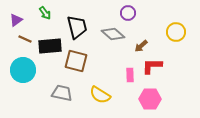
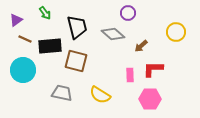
red L-shape: moved 1 px right, 3 px down
